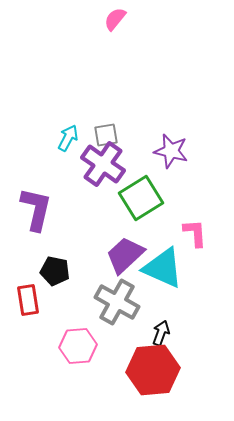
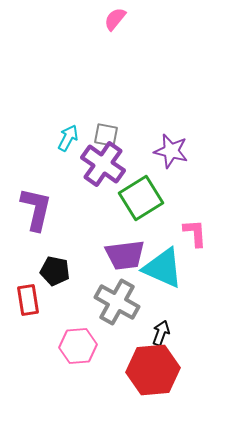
gray square: rotated 20 degrees clockwise
purple trapezoid: rotated 144 degrees counterclockwise
